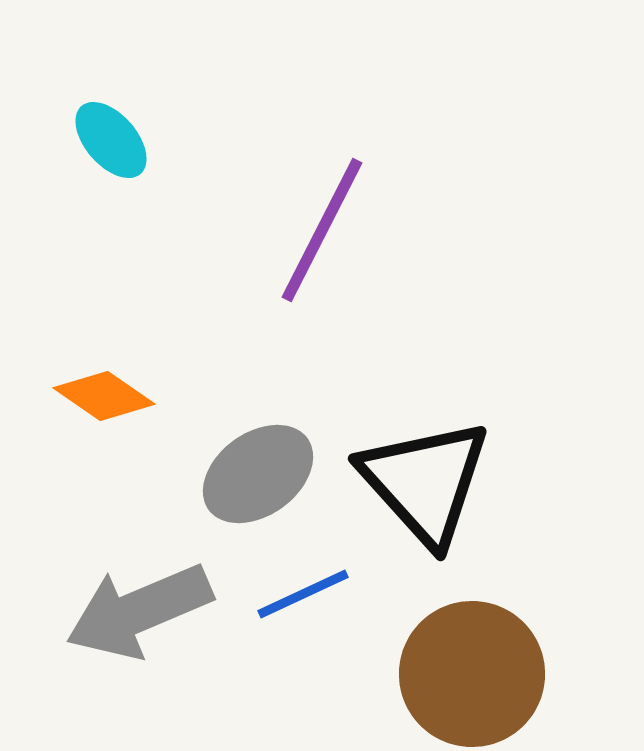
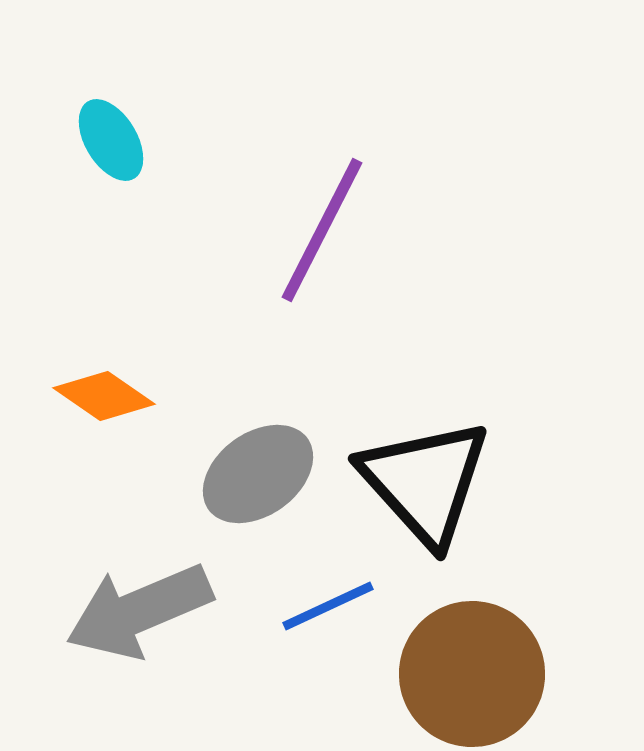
cyan ellipse: rotated 10 degrees clockwise
blue line: moved 25 px right, 12 px down
